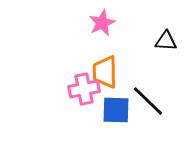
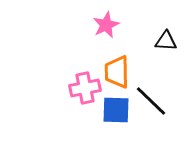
pink star: moved 4 px right, 2 px down
orange trapezoid: moved 12 px right
pink cross: moved 1 px right, 1 px up
black line: moved 3 px right
